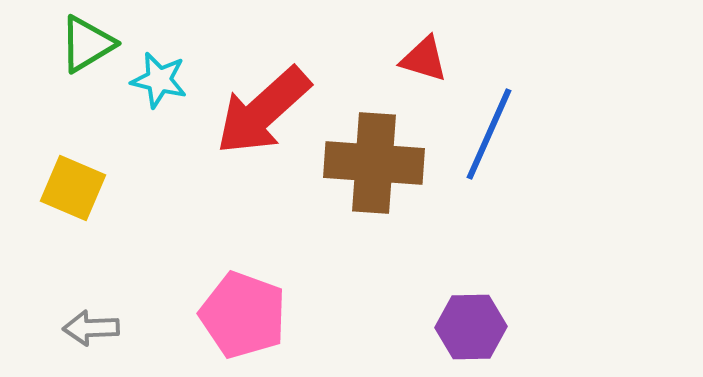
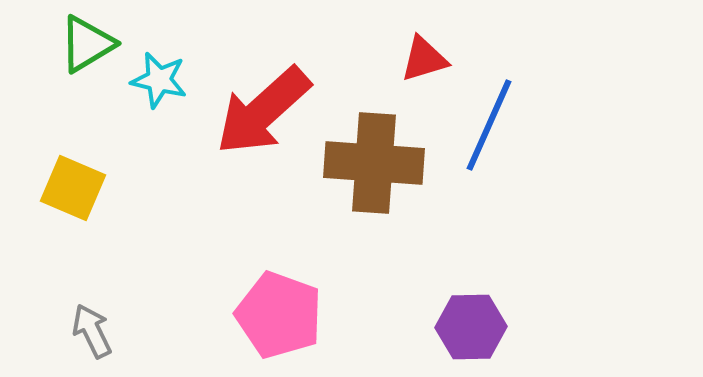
red triangle: rotated 34 degrees counterclockwise
blue line: moved 9 px up
pink pentagon: moved 36 px right
gray arrow: moved 1 px right, 3 px down; rotated 66 degrees clockwise
